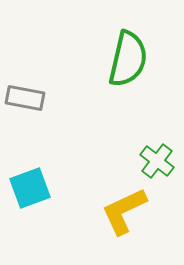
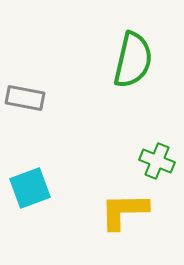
green semicircle: moved 5 px right, 1 px down
green cross: rotated 16 degrees counterclockwise
yellow L-shape: rotated 24 degrees clockwise
